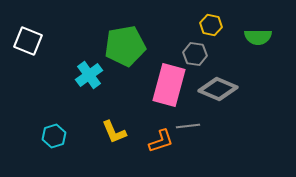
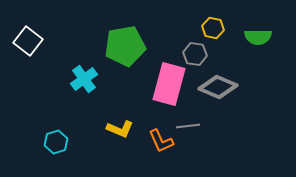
yellow hexagon: moved 2 px right, 3 px down
white square: rotated 16 degrees clockwise
cyan cross: moved 5 px left, 4 px down
pink rectangle: moved 1 px up
gray diamond: moved 2 px up
yellow L-shape: moved 6 px right, 3 px up; rotated 44 degrees counterclockwise
cyan hexagon: moved 2 px right, 6 px down
orange L-shape: rotated 84 degrees clockwise
